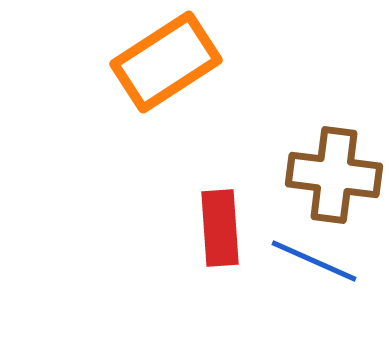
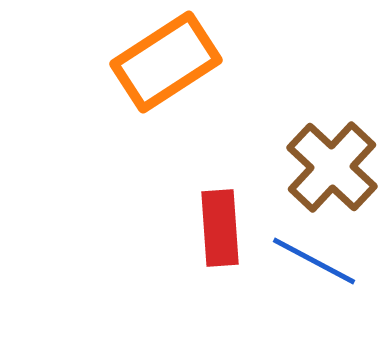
brown cross: moved 2 px left, 8 px up; rotated 36 degrees clockwise
blue line: rotated 4 degrees clockwise
